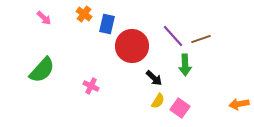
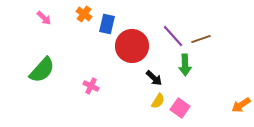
orange arrow: moved 2 px right, 1 px down; rotated 24 degrees counterclockwise
